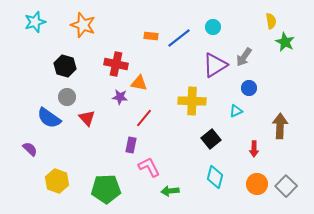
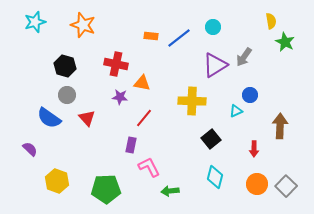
orange triangle: moved 3 px right
blue circle: moved 1 px right, 7 px down
gray circle: moved 2 px up
